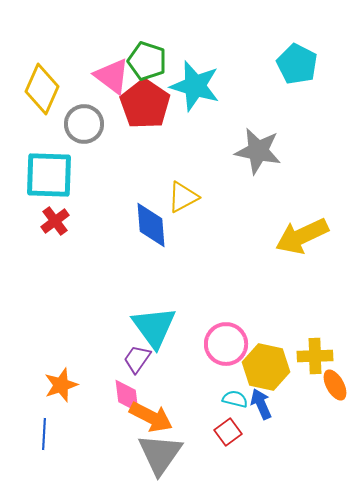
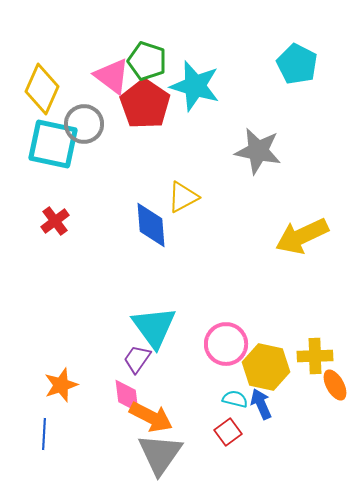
cyan square: moved 4 px right, 31 px up; rotated 10 degrees clockwise
